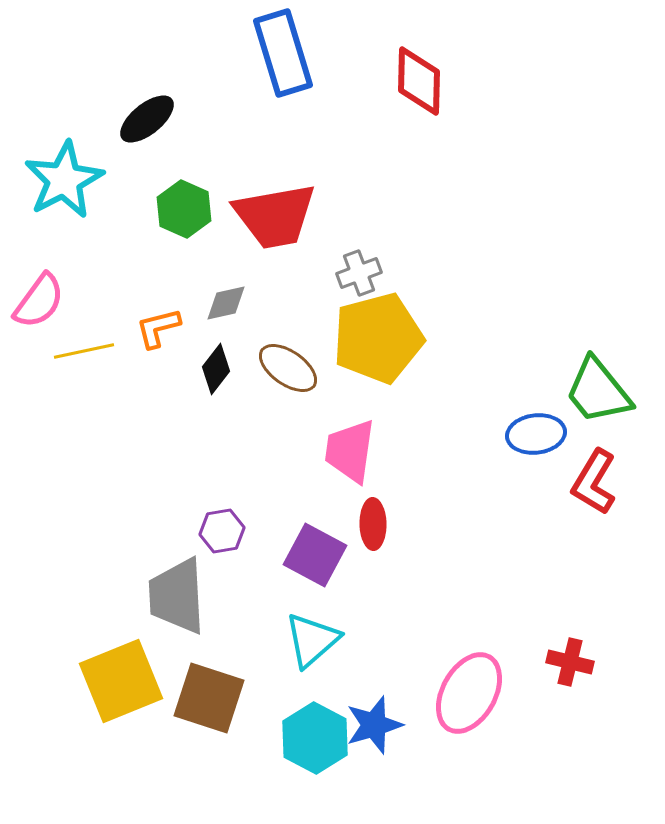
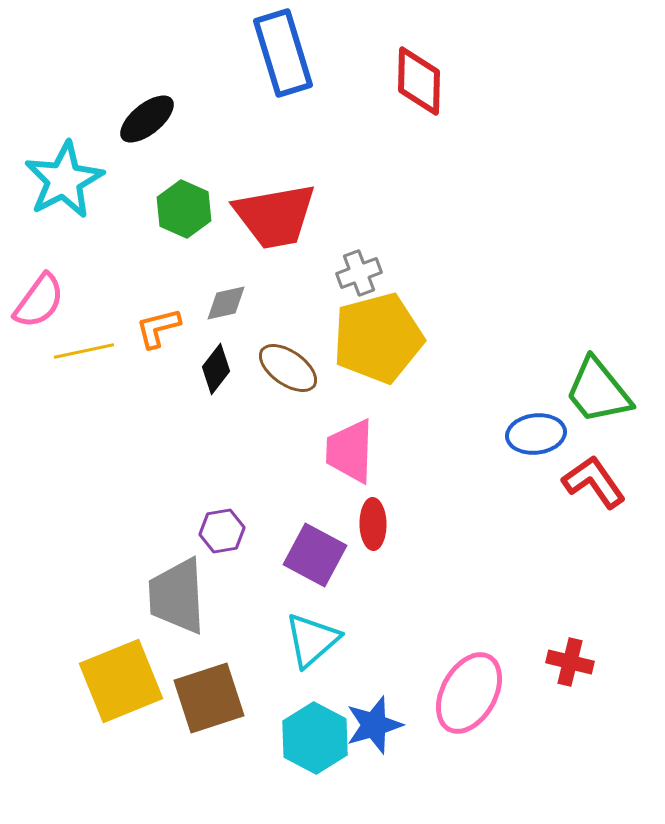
pink trapezoid: rotated 6 degrees counterclockwise
red L-shape: rotated 114 degrees clockwise
brown square: rotated 36 degrees counterclockwise
